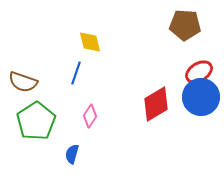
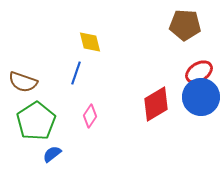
blue semicircle: moved 20 px left; rotated 36 degrees clockwise
